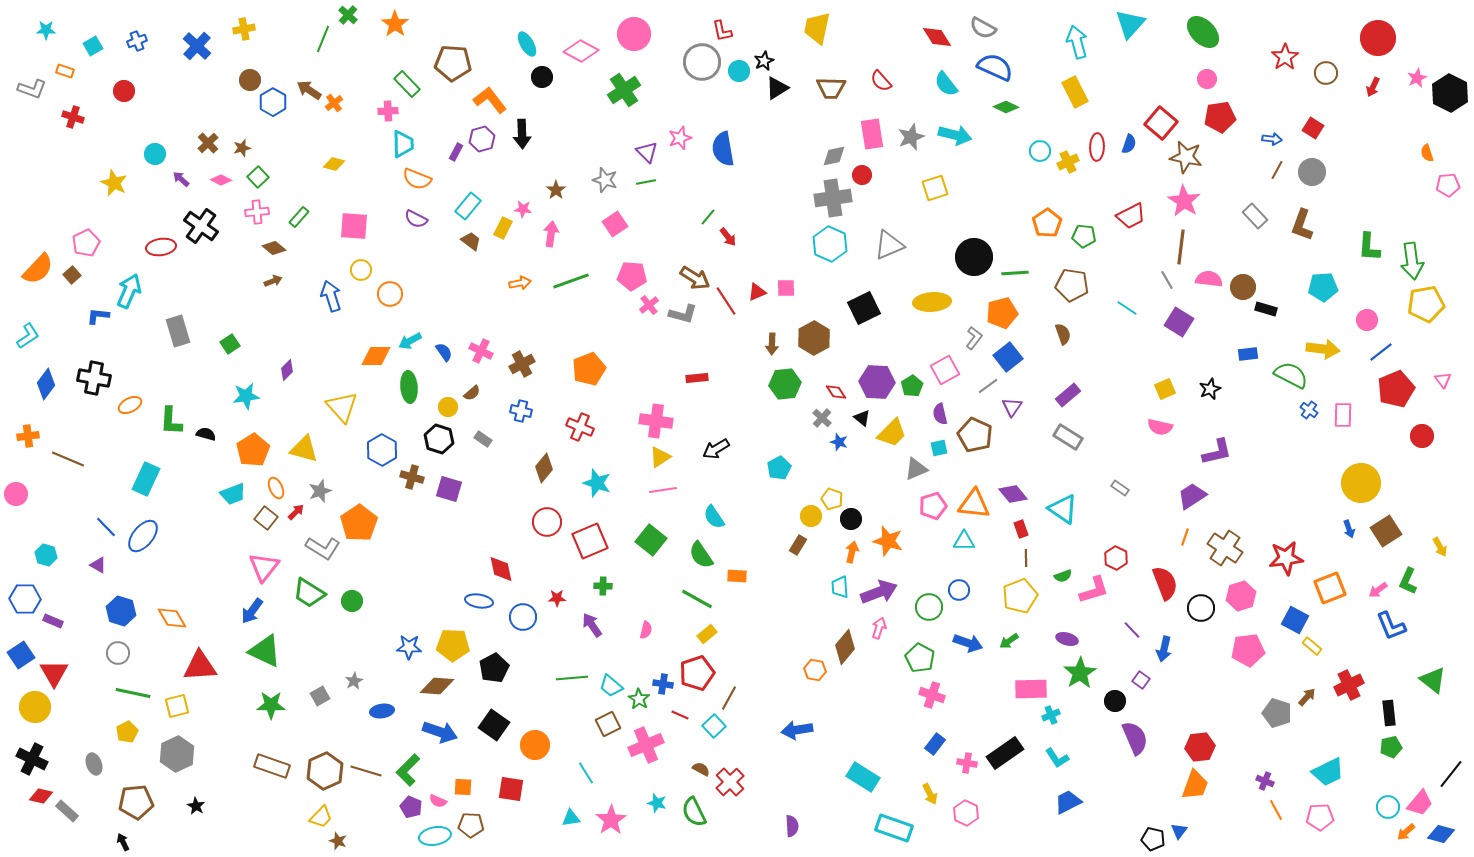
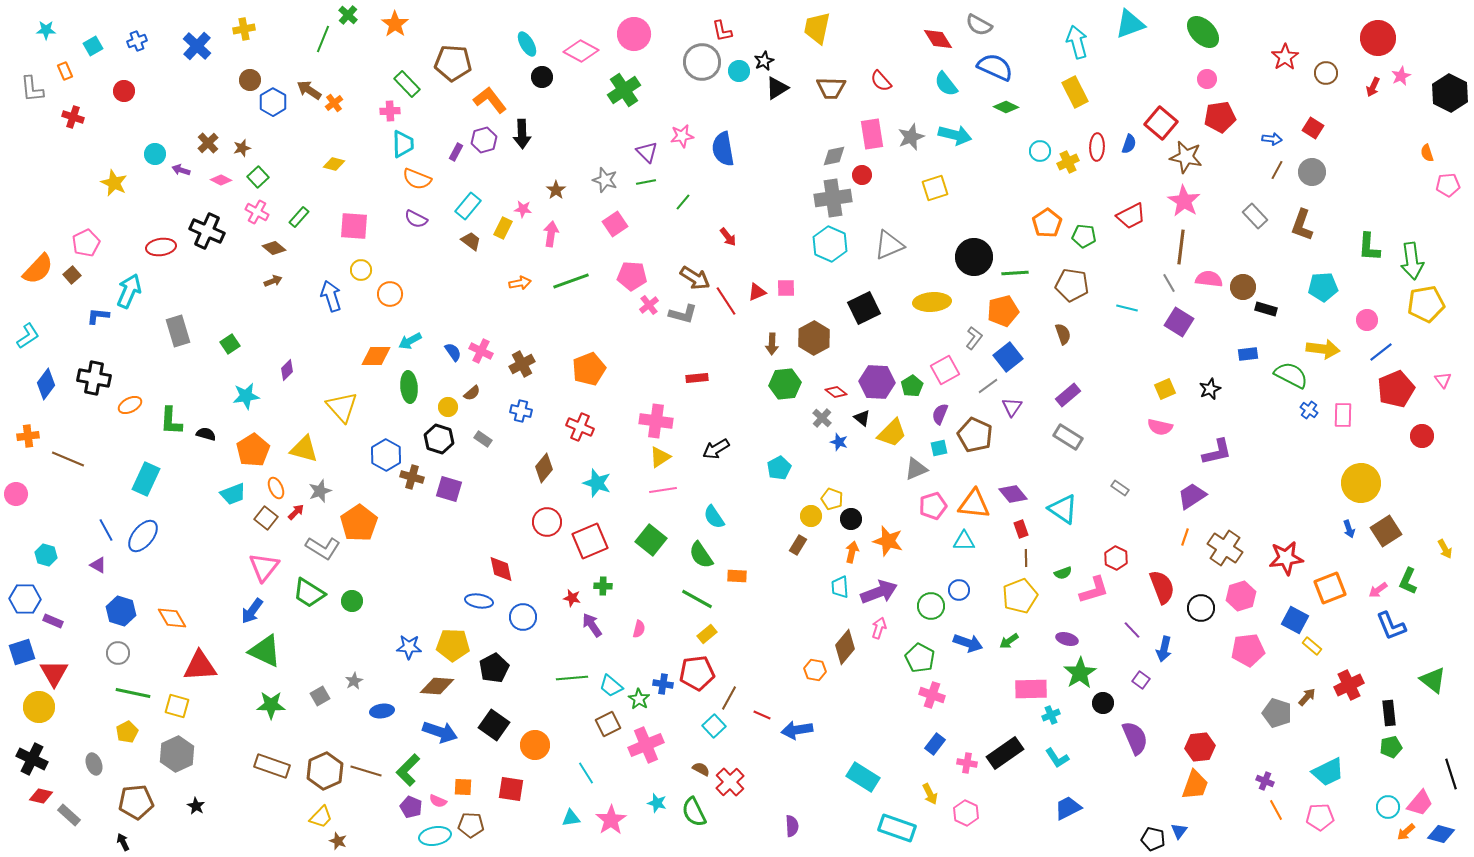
cyan triangle at (1130, 24): rotated 28 degrees clockwise
gray semicircle at (983, 28): moved 4 px left, 3 px up
red diamond at (937, 37): moved 1 px right, 2 px down
orange rectangle at (65, 71): rotated 48 degrees clockwise
pink star at (1417, 78): moved 16 px left, 2 px up
gray L-shape at (32, 89): rotated 64 degrees clockwise
pink cross at (388, 111): moved 2 px right
pink star at (680, 138): moved 2 px right, 2 px up; rotated 10 degrees clockwise
purple hexagon at (482, 139): moved 2 px right, 1 px down
purple arrow at (181, 179): moved 9 px up; rotated 24 degrees counterclockwise
pink cross at (257, 212): rotated 35 degrees clockwise
green line at (708, 217): moved 25 px left, 15 px up
black cross at (201, 226): moved 6 px right, 5 px down; rotated 12 degrees counterclockwise
gray line at (1167, 280): moved 2 px right, 3 px down
cyan line at (1127, 308): rotated 20 degrees counterclockwise
orange pentagon at (1002, 313): moved 1 px right, 2 px up
blue semicircle at (444, 352): moved 9 px right
red diamond at (836, 392): rotated 20 degrees counterclockwise
purple semicircle at (940, 414): rotated 35 degrees clockwise
blue hexagon at (382, 450): moved 4 px right, 5 px down
blue line at (106, 527): moved 3 px down; rotated 15 degrees clockwise
yellow arrow at (1440, 547): moved 5 px right, 2 px down
green semicircle at (1063, 576): moved 3 px up
red semicircle at (1165, 583): moved 3 px left, 4 px down
red star at (557, 598): moved 15 px right; rotated 12 degrees clockwise
green circle at (929, 607): moved 2 px right, 1 px up
pink semicircle at (646, 630): moved 7 px left, 1 px up
blue square at (21, 655): moved 1 px right, 3 px up; rotated 16 degrees clockwise
red pentagon at (697, 673): rotated 12 degrees clockwise
black circle at (1115, 701): moved 12 px left, 2 px down
yellow square at (177, 706): rotated 30 degrees clockwise
yellow circle at (35, 707): moved 4 px right
red line at (680, 715): moved 82 px right
black line at (1451, 774): rotated 56 degrees counterclockwise
blue trapezoid at (1068, 802): moved 6 px down
gray rectangle at (67, 811): moved 2 px right, 4 px down
cyan rectangle at (894, 828): moved 3 px right
